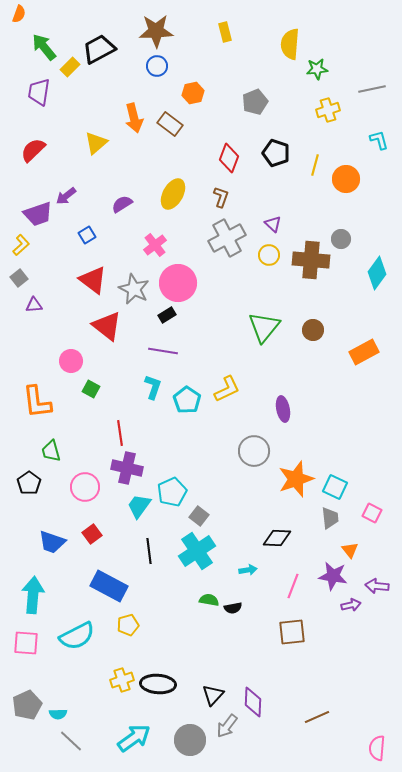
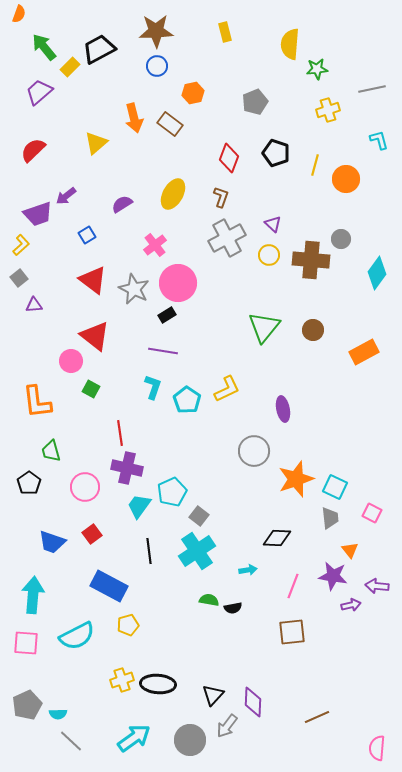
purple trapezoid at (39, 92): rotated 40 degrees clockwise
red triangle at (107, 326): moved 12 px left, 10 px down
